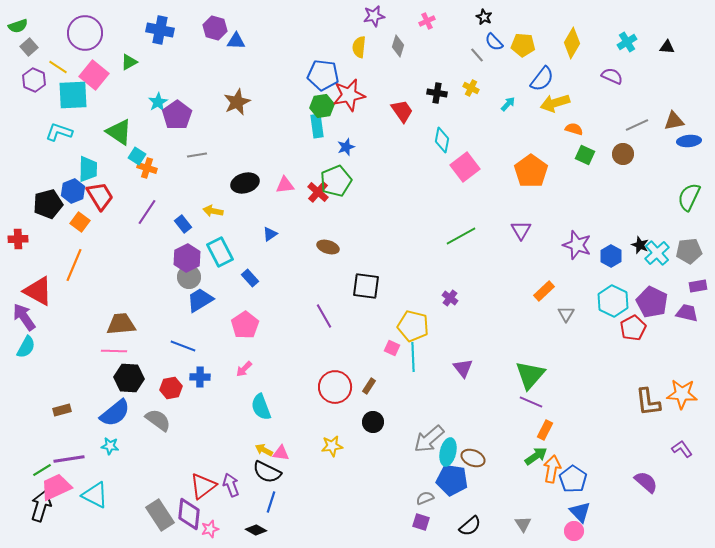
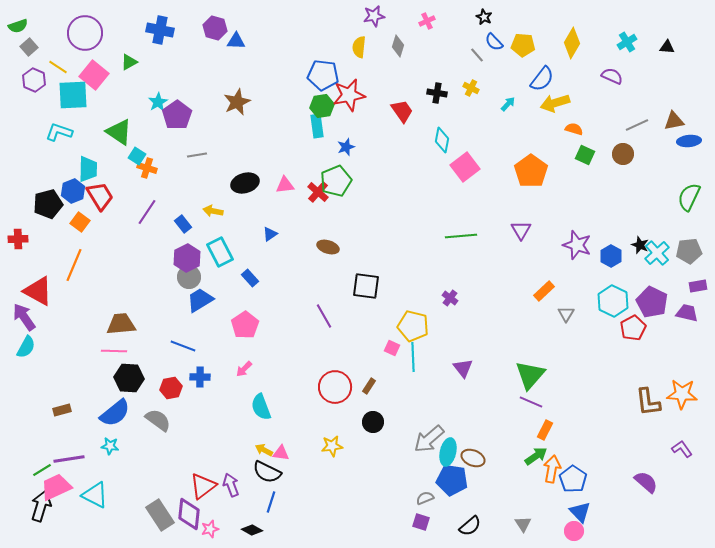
green line at (461, 236): rotated 24 degrees clockwise
black diamond at (256, 530): moved 4 px left
